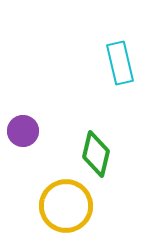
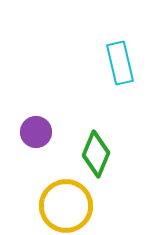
purple circle: moved 13 px right, 1 px down
green diamond: rotated 9 degrees clockwise
